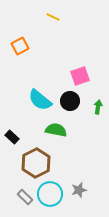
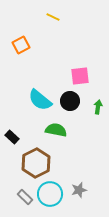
orange square: moved 1 px right, 1 px up
pink square: rotated 12 degrees clockwise
